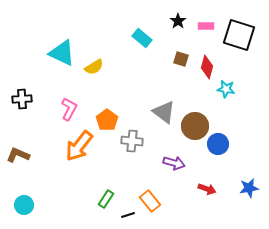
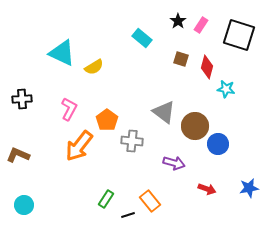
pink rectangle: moved 5 px left, 1 px up; rotated 56 degrees counterclockwise
